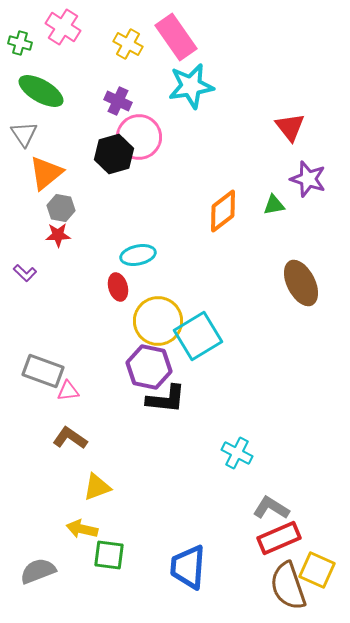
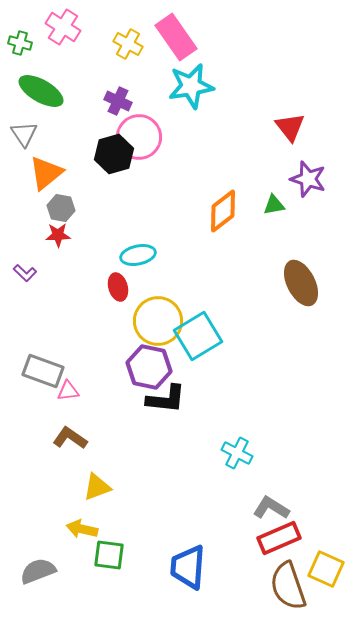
yellow square: moved 9 px right, 1 px up
